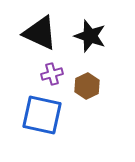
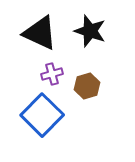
black star: moved 5 px up
brown hexagon: rotated 10 degrees clockwise
blue square: rotated 33 degrees clockwise
